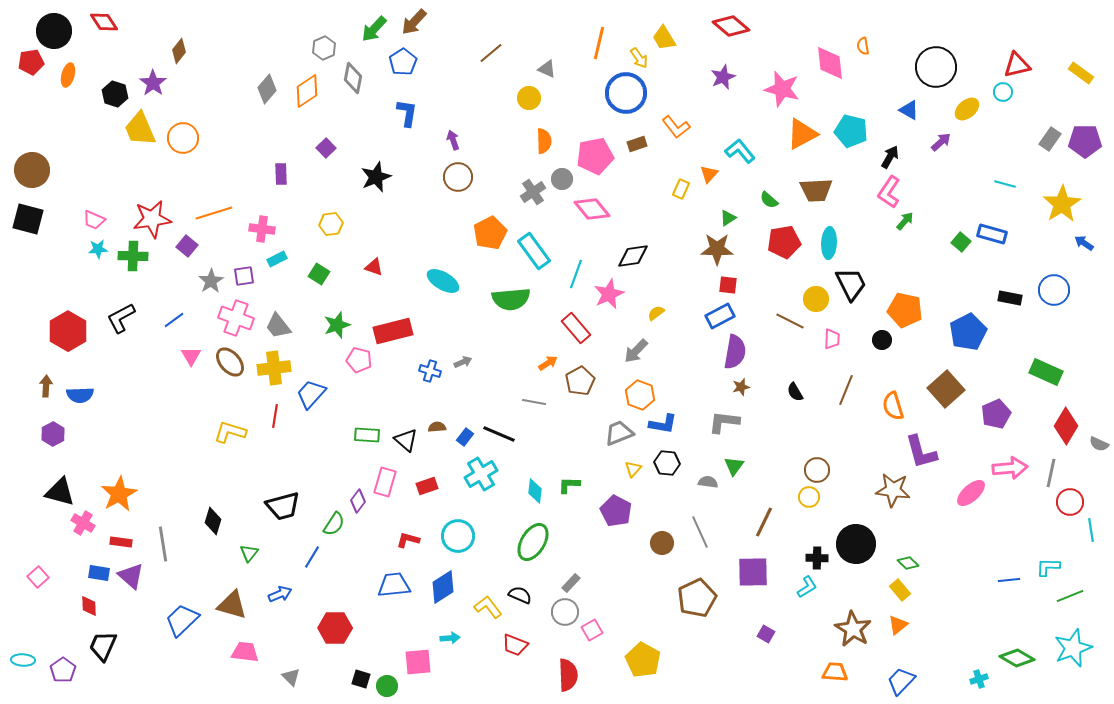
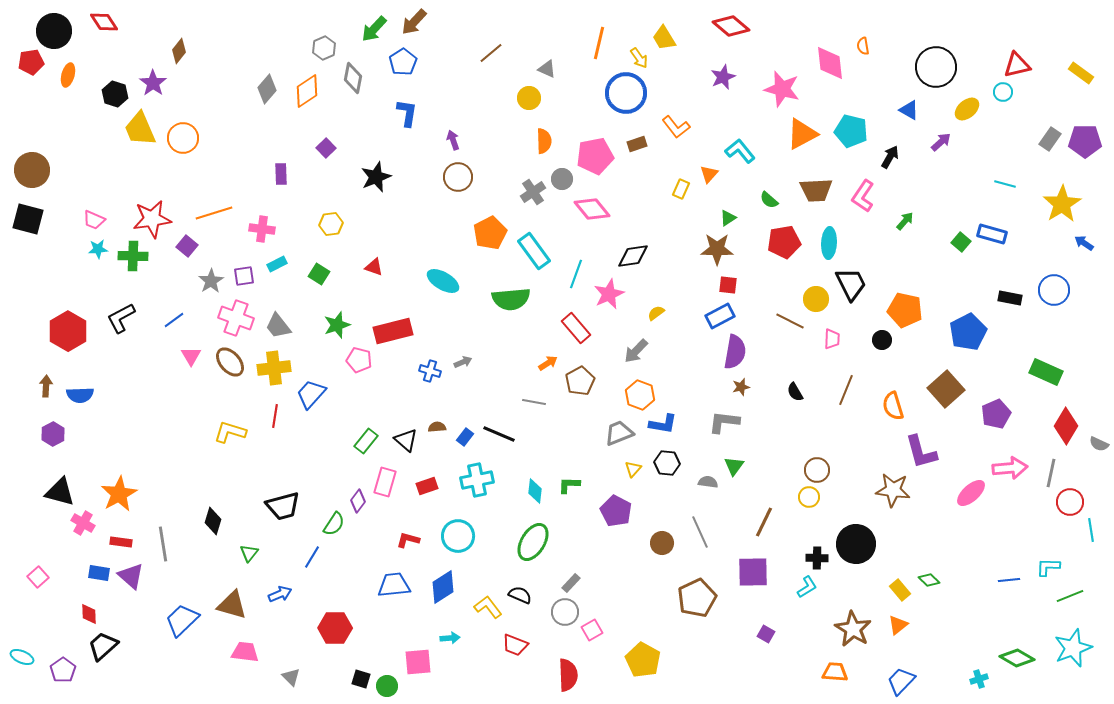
pink L-shape at (889, 192): moved 26 px left, 4 px down
cyan rectangle at (277, 259): moved 5 px down
green rectangle at (367, 435): moved 1 px left, 6 px down; rotated 55 degrees counterclockwise
cyan cross at (481, 474): moved 4 px left, 6 px down; rotated 20 degrees clockwise
green diamond at (908, 563): moved 21 px right, 17 px down
red diamond at (89, 606): moved 8 px down
black trapezoid at (103, 646): rotated 24 degrees clockwise
cyan ellipse at (23, 660): moved 1 px left, 3 px up; rotated 20 degrees clockwise
